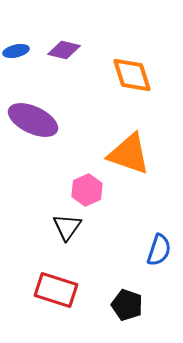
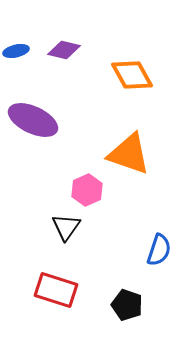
orange diamond: rotated 12 degrees counterclockwise
black triangle: moved 1 px left
